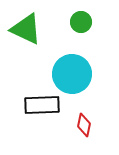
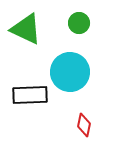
green circle: moved 2 px left, 1 px down
cyan circle: moved 2 px left, 2 px up
black rectangle: moved 12 px left, 10 px up
